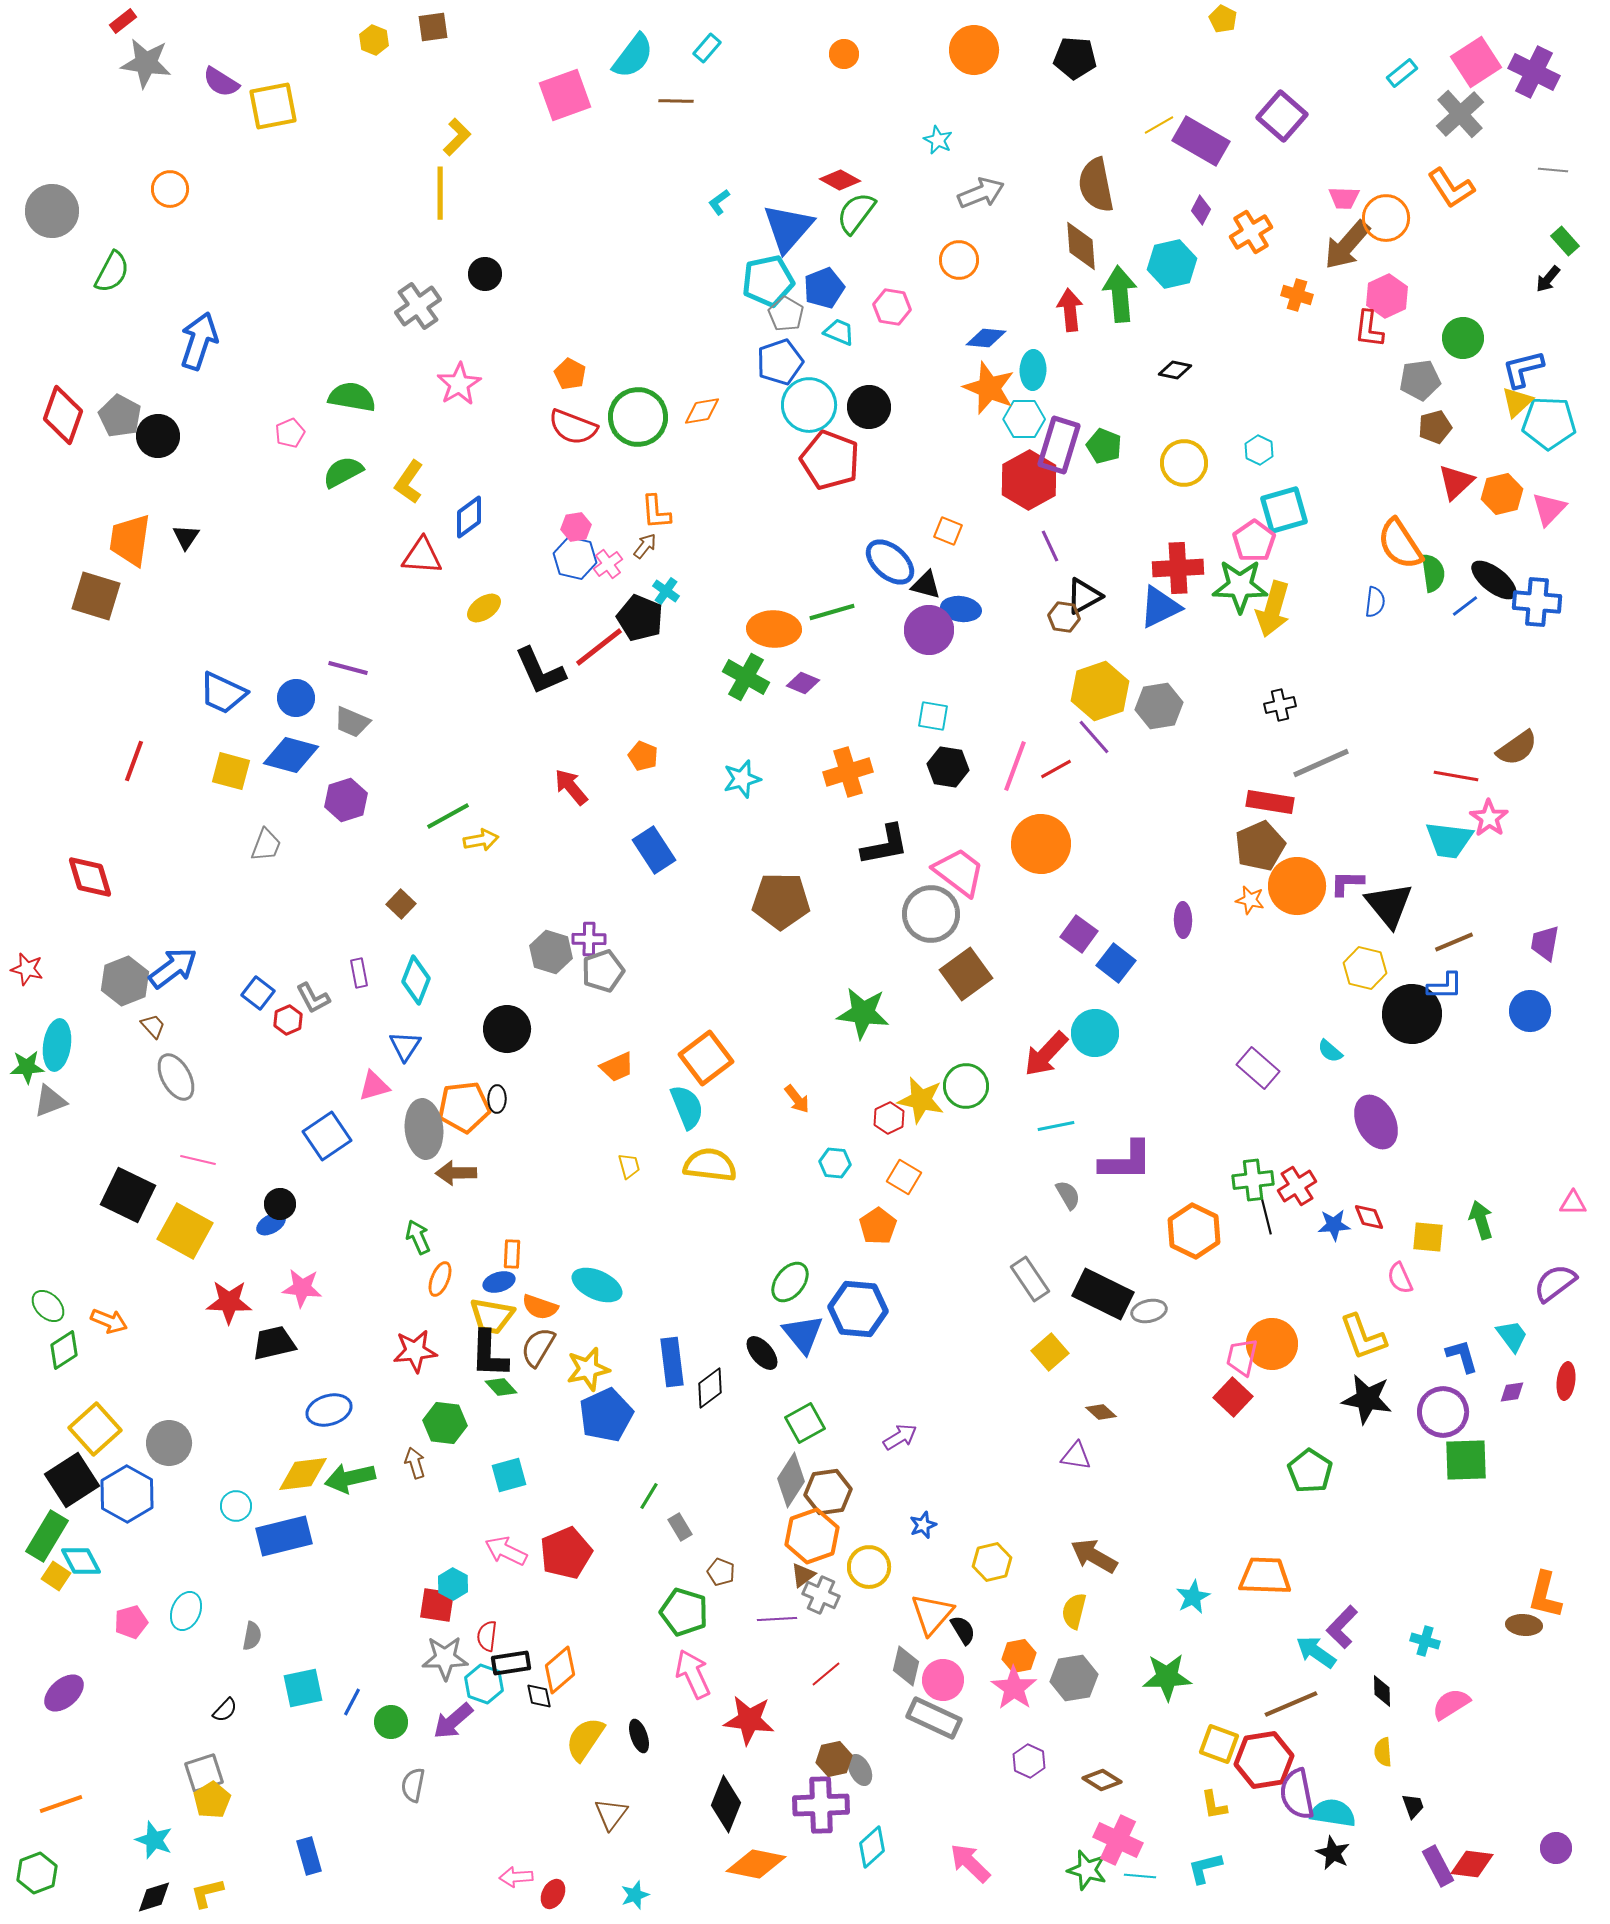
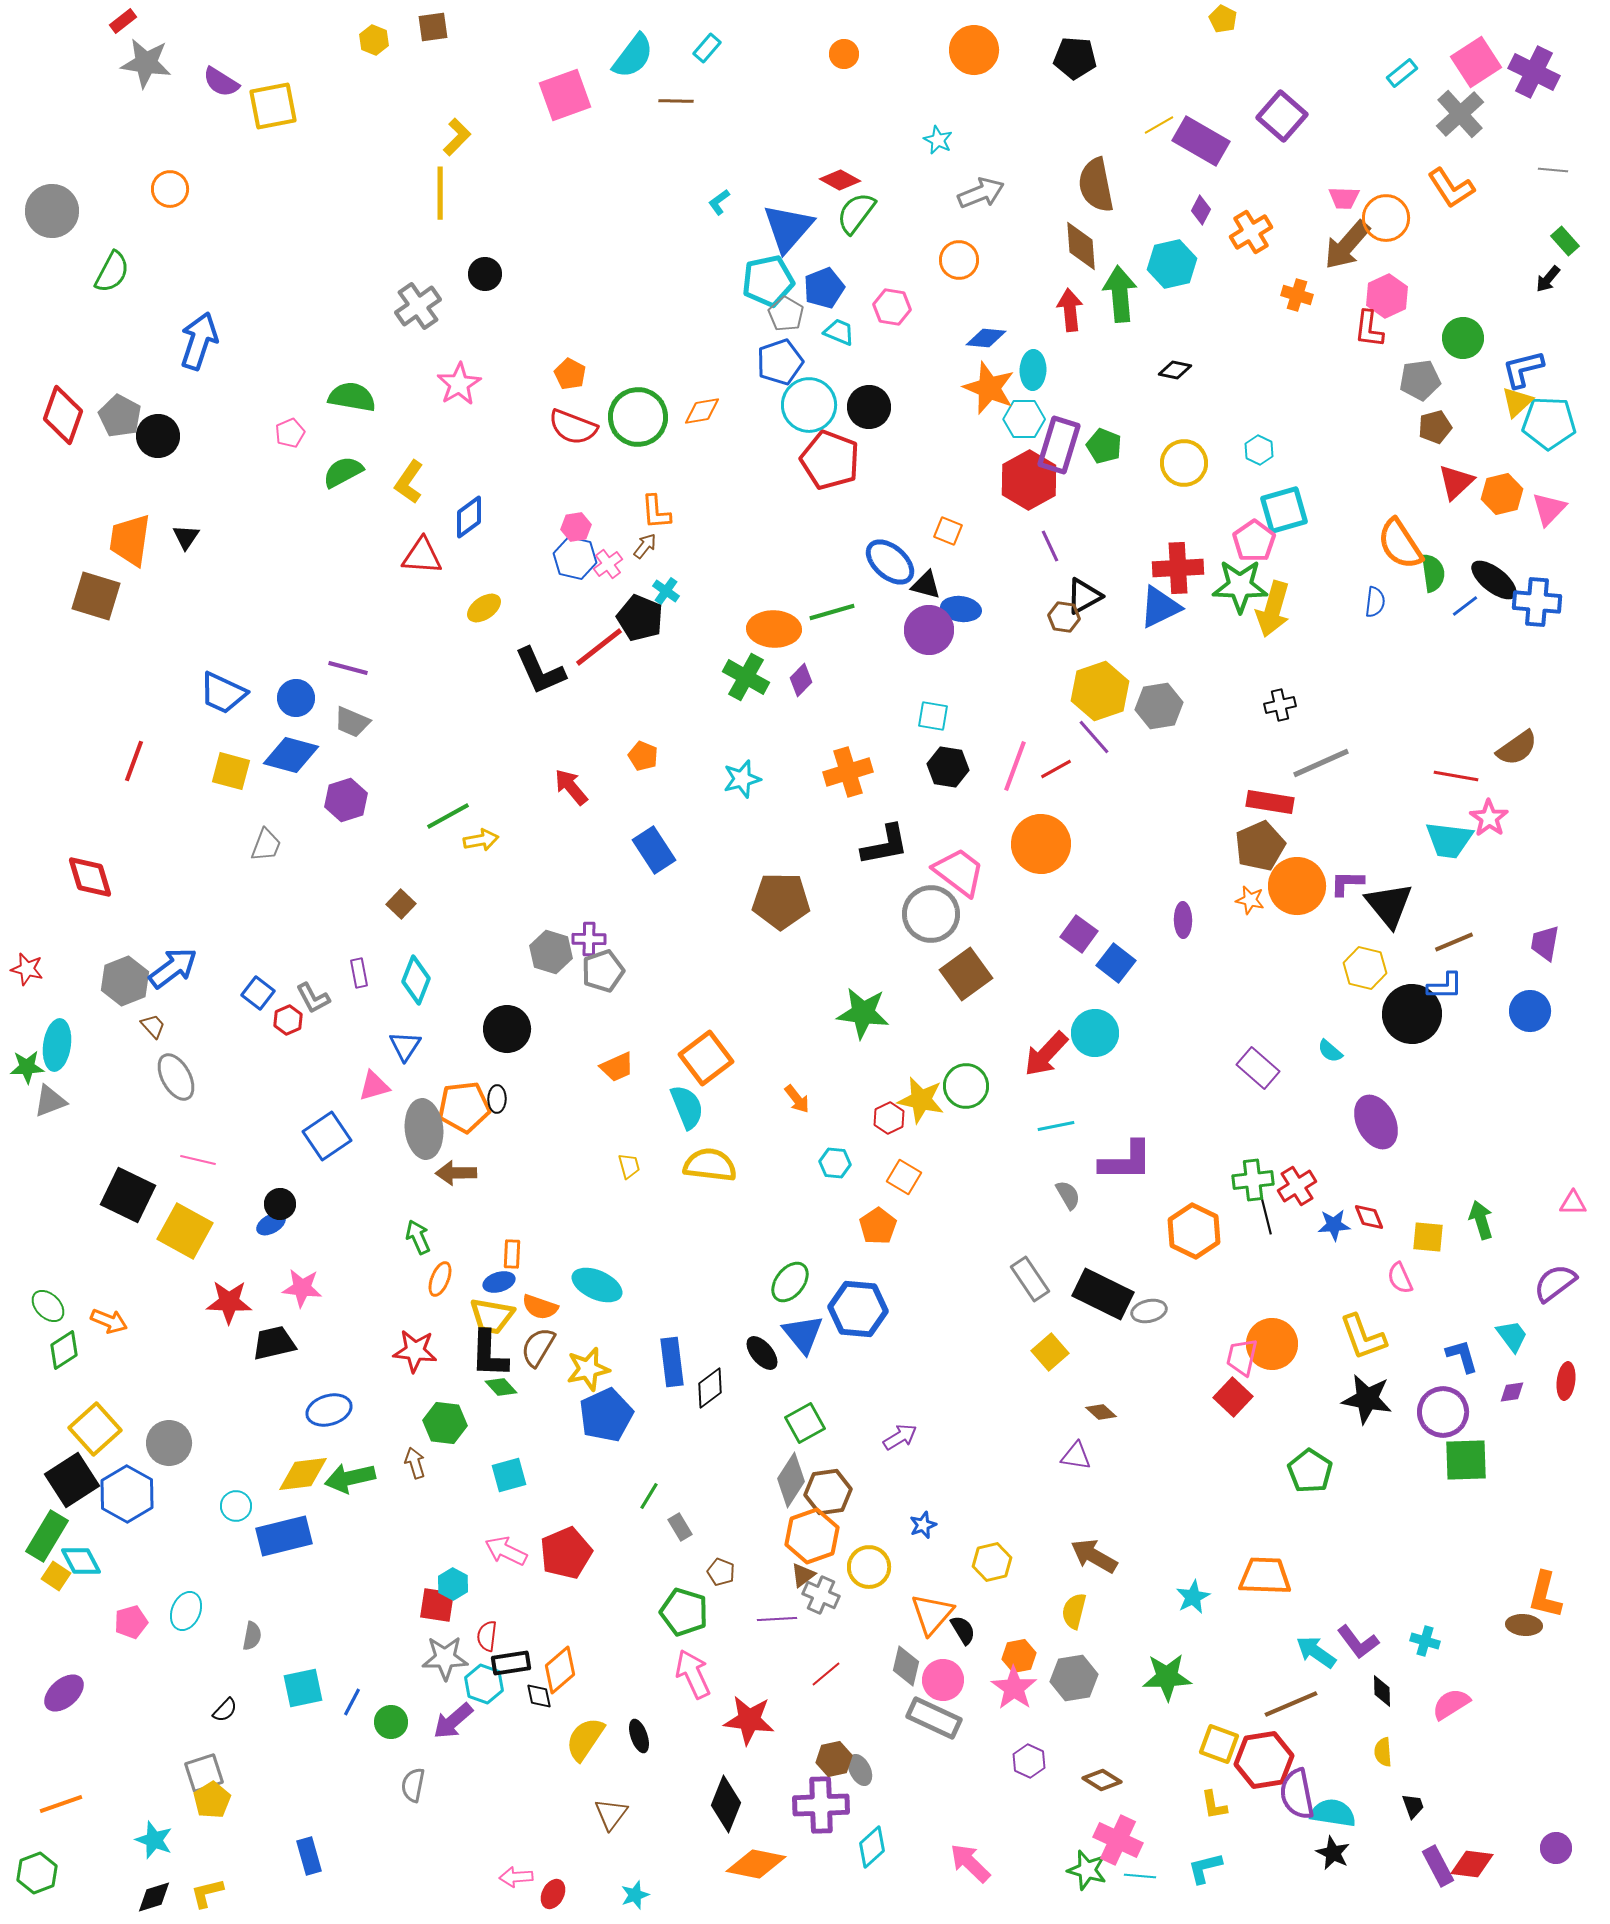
purple diamond at (803, 683): moved 2 px left, 3 px up; rotated 68 degrees counterclockwise
red star at (415, 1351): rotated 12 degrees clockwise
purple L-shape at (1342, 1627): moved 16 px right, 15 px down; rotated 81 degrees counterclockwise
